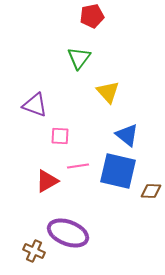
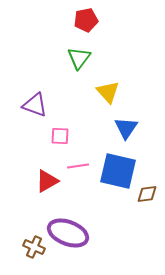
red pentagon: moved 6 px left, 4 px down
blue triangle: moved 1 px left, 7 px up; rotated 25 degrees clockwise
brown diamond: moved 4 px left, 3 px down; rotated 10 degrees counterclockwise
brown cross: moved 4 px up
